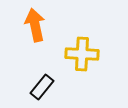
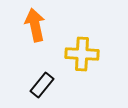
black rectangle: moved 2 px up
